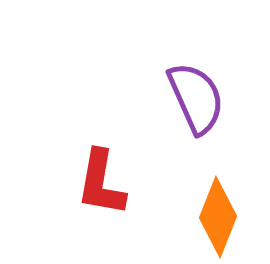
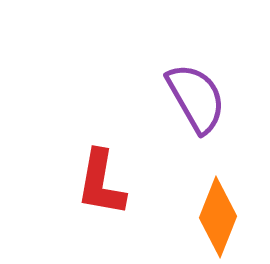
purple semicircle: rotated 6 degrees counterclockwise
